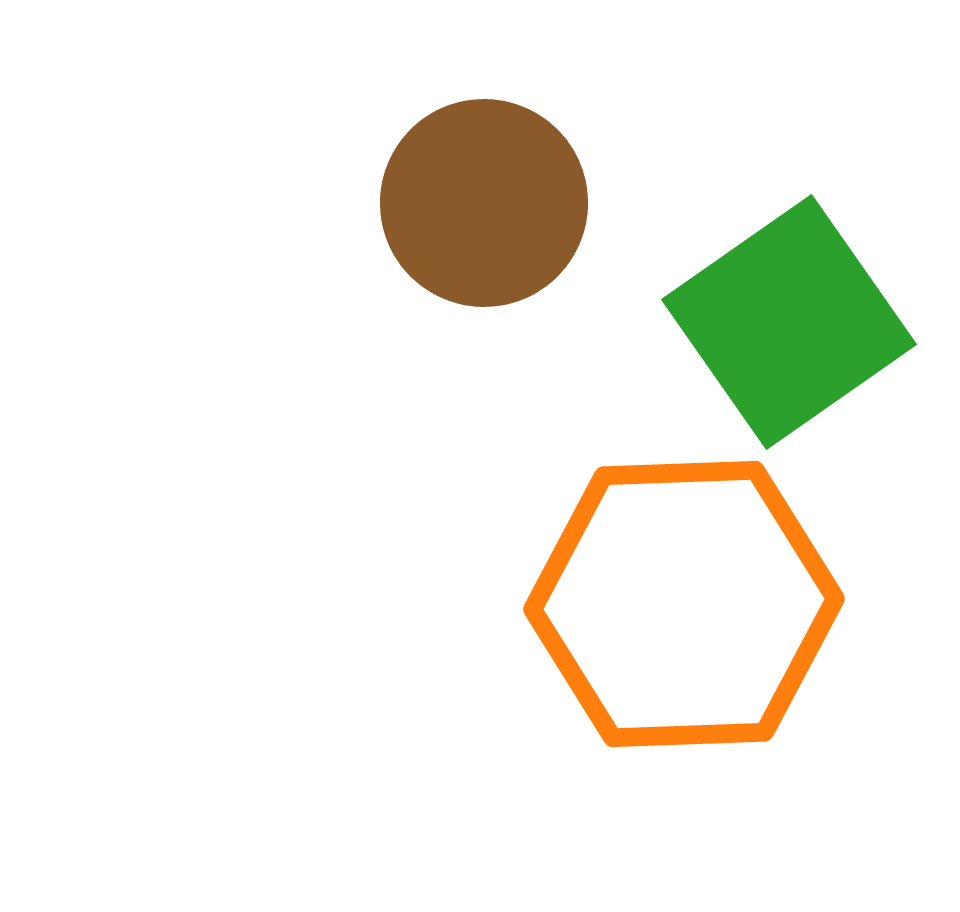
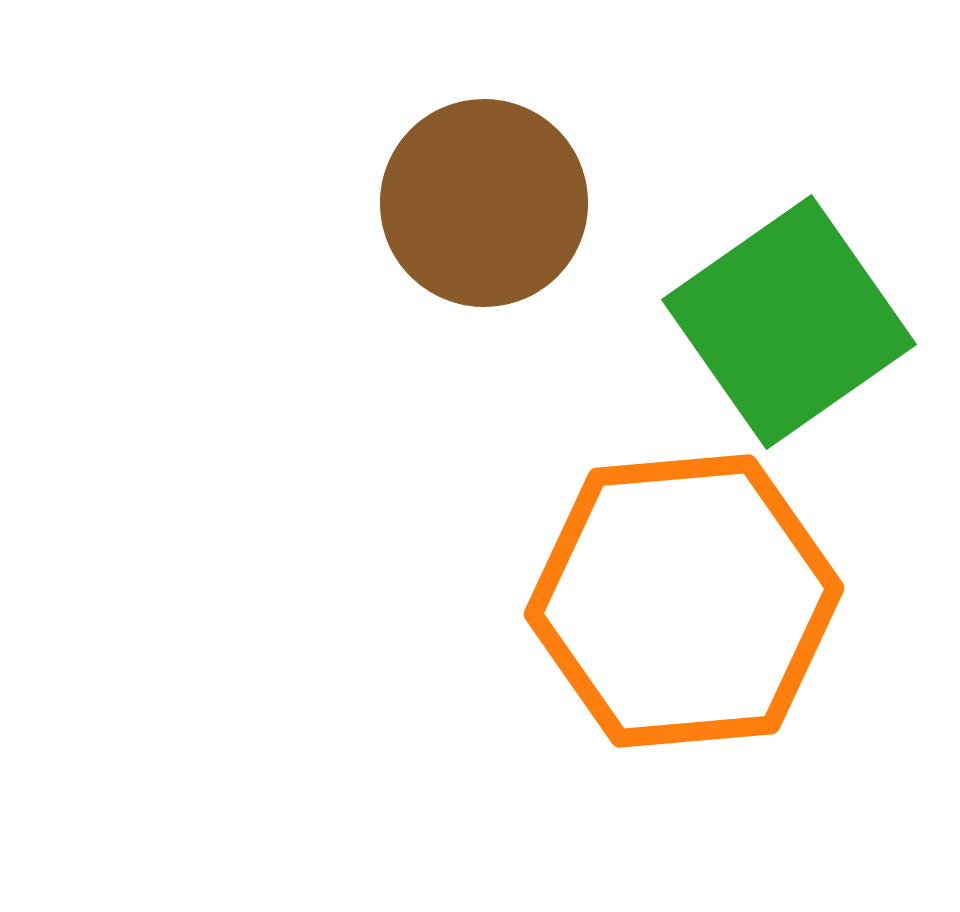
orange hexagon: moved 3 px up; rotated 3 degrees counterclockwise
